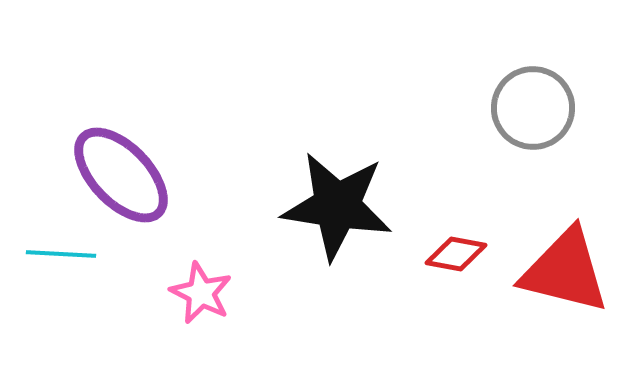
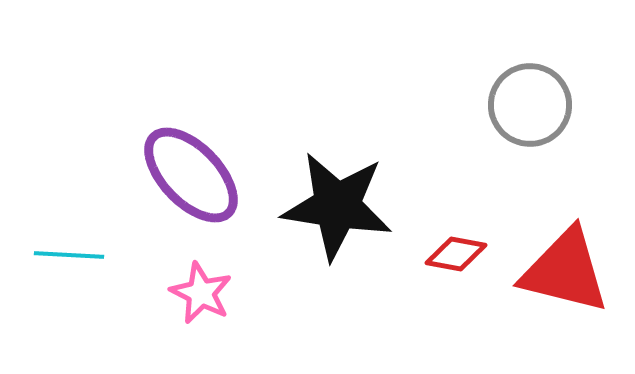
gray circle: moved 3 px left, 3 px up
purple ellipse: moved 70 px right
cyan line: moved 8 px right, 1 px down
